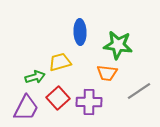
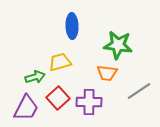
blue ellipse: moved 8 px left, 6 px up
